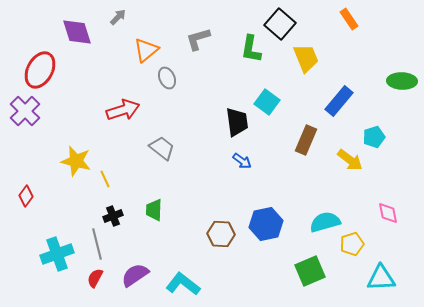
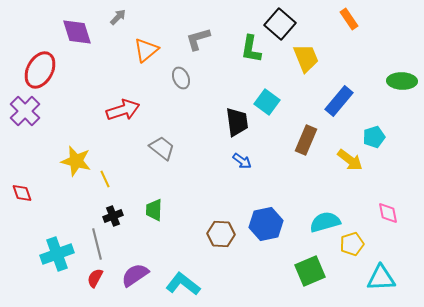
gray ellipse: moved 14 px right
red diamond: moved 4 px left, 3 px up; rotated 55 degrees counterclockwise
